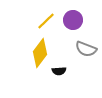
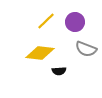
purple circle: moved 2 px right, 2 px down
yellow diamond: rotated 60 degrees clockwise
